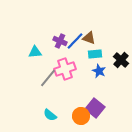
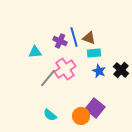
blue line: moved 1 px left, 4 px up; rotated 60 degrees counterclockwise
cyan rectangle: moved 1 px left, 1 px up
black cross: moved 10 px down
pink cross: rotated 15 degrees counterclockwise
